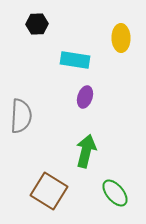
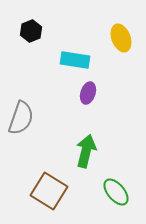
black hexagon: moved 6 px left, 7 px down; rotated 20 degrees counterclockwise
yellow ellipse: rotated 20 degrees counterclockwise
purple ellipse: moved 3 px right, 4 px up
gray semicircle: moved 2 px down; rotated 16 degrees clockwise
green ellipse: moved 1 px right, 1 px up
